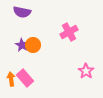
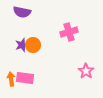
pink cross: rotated 12 degrees clockwise
purple star: rotated 24 degrees clockwise
pink rectangle: rotated 42 degrees counterclockwise
